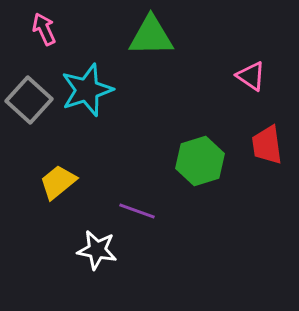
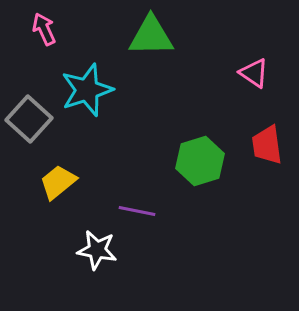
pink triangle: moved 3 px right, 3 px up
gray square: moved 19 px down
purple line: rotated 9 degrees counterclockwise
